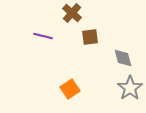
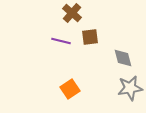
purple line: moved 18 px right, 5 px down
gray star: rotated 25 degrees clockwise
